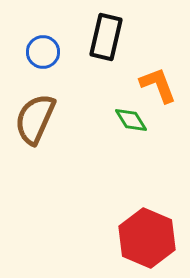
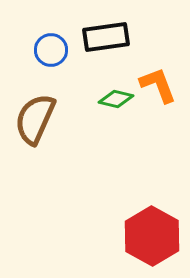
black rectangle: rotated 69 degrees clockwise
blue circle: moved 8 px right, 2 px up
green diamond: moved 15 px left, 21 px up; rotated 44 degrees counterclockwise
red hexagon: moved 5 px right, 2 px up; rotated 6 degrees clockwise
